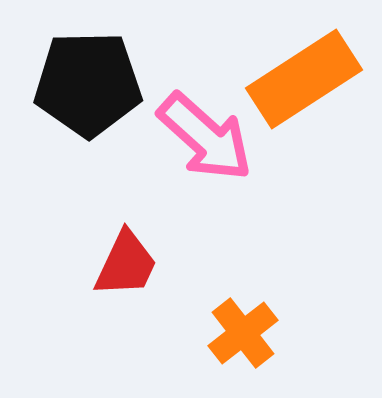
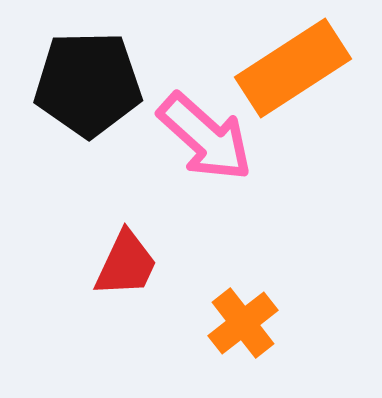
orange rectangle: moved 11 px left, 11 px up
orange cross: moved 10 px up
